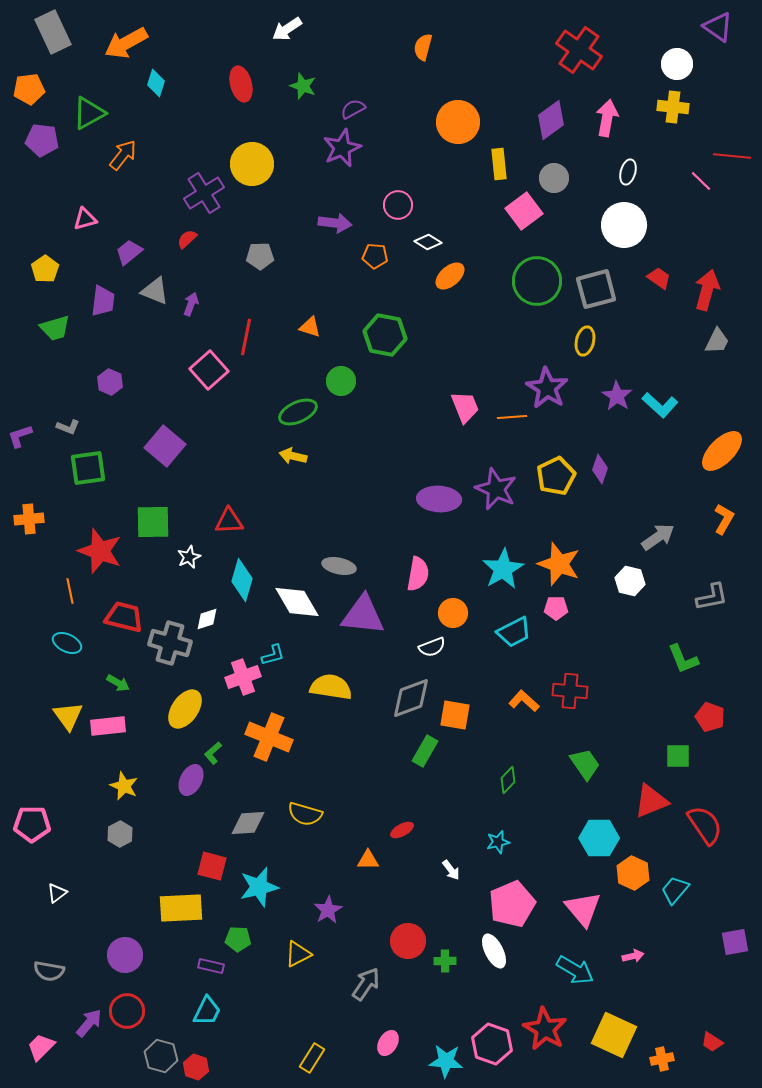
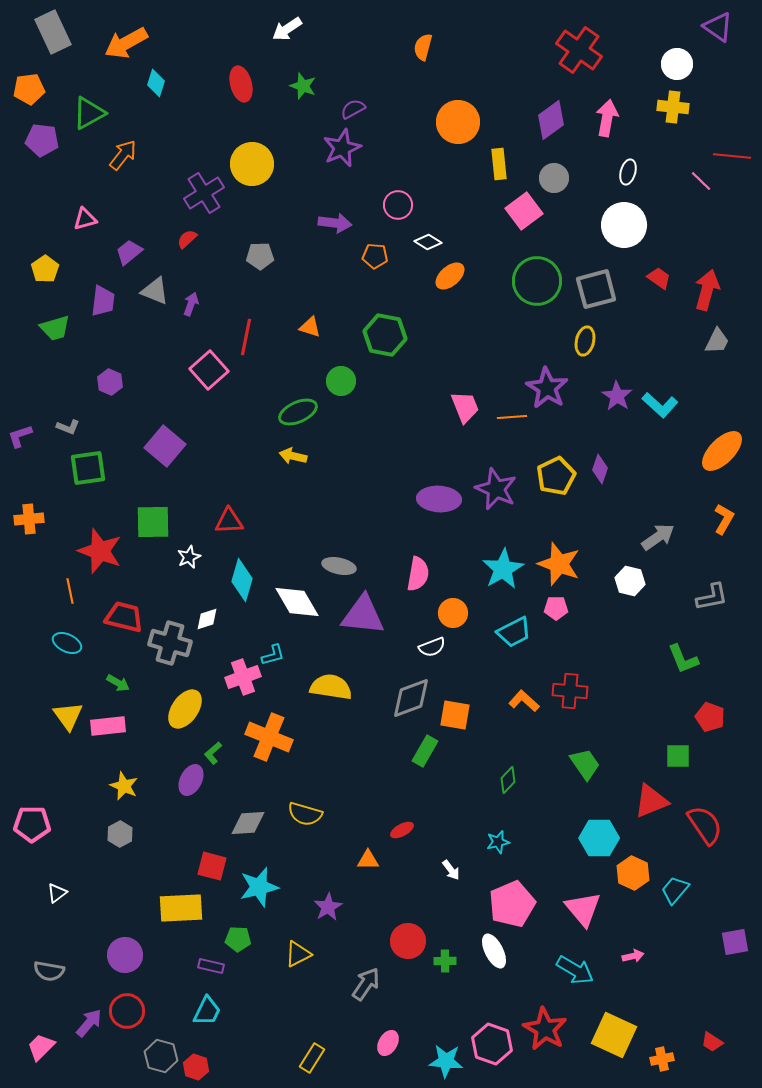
purple star at (328, 910): moved 3 px up
